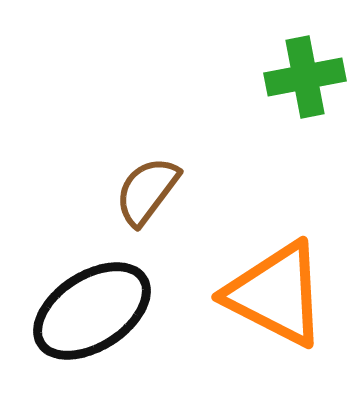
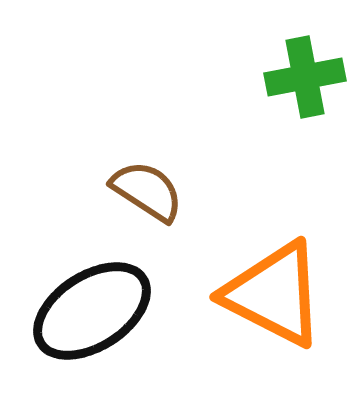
brown semicircle: rotated 86 degrees clockwise
orange triangle: moved 2 px left
